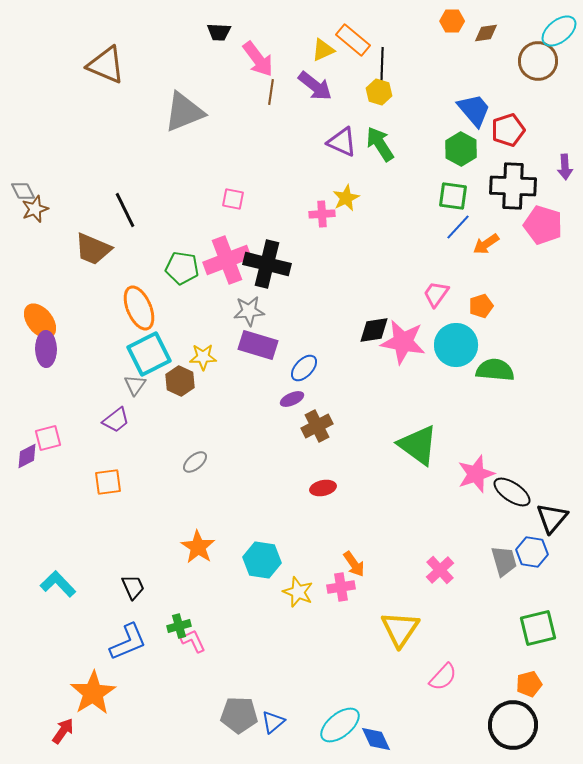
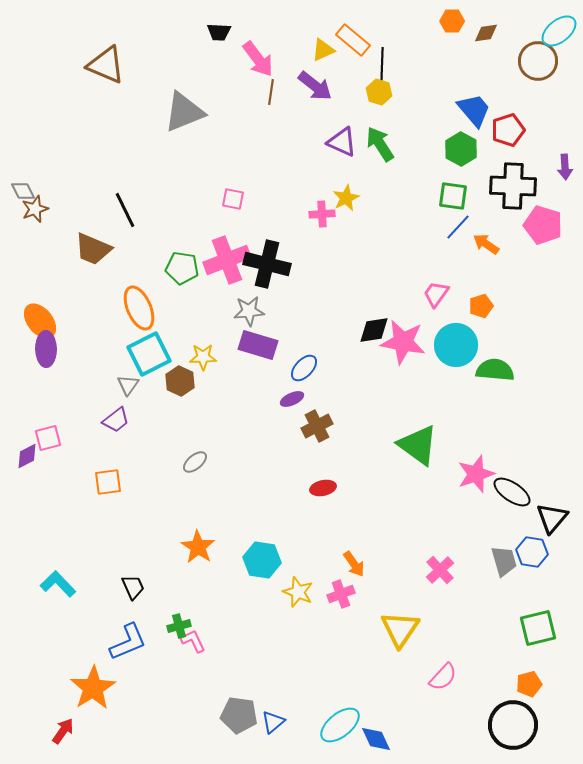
orange arrow at (486, 244): rotated 68 degrees clockwise
gray triangle at (135, 385): moved 7 px left
pink cross at (341, 587): moved 7 px down; rotated 12 degrees counterclockwise
orange star at (93, 693): moved 5 px up
gray pentagon at (239, 715): rotated 6 degrees clockwise
